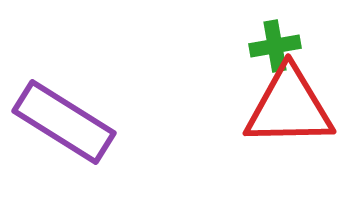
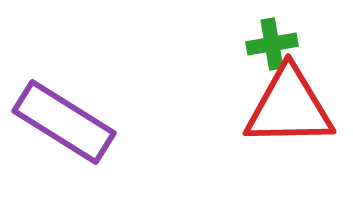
green cross: moved 3 px left, 2 px up
